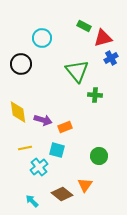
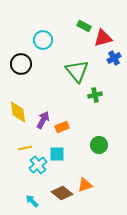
cyan circle: moved 1 px right, 2 px down
blue cross: moved 3 px right
green cross: rotated 16 degrees counterclockwise
purple arrow: rotated 78 degrees counterclockwise
orange rectangle: moved 3 px left
cyan square: moved 4 px down; rotated 14 degrees counterclockwise
green circle: moved 11 px up
cyan cross: moved 1 px left, 2 px up
orange triangle: rotated 35 degrees clockwise
brown diamond: moved 1 px up
